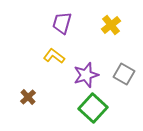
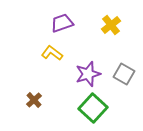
purple trapezoid: rotated 55 degrees clockwise
yellow L-shape: moved 2 px left, 3 px up
purple star: moved 2 px right, 1 px up
brown cross: moved 6 px right, 3 px down
